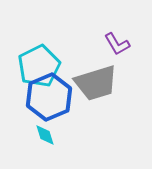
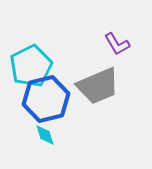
cyan pentagon: moved 8 px left
gray trapezoid: moved 2 px right, 3 px down; rotated 6 degrees counterclockwise
blue hexagon: moved 3 px left, 2 px down; rotated 9 degrees clockwise
